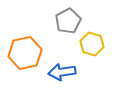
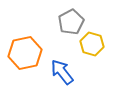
gray pentagon: moved 3 px right, 1 px down
blue arrow: rotated 60 degrees clockwise
